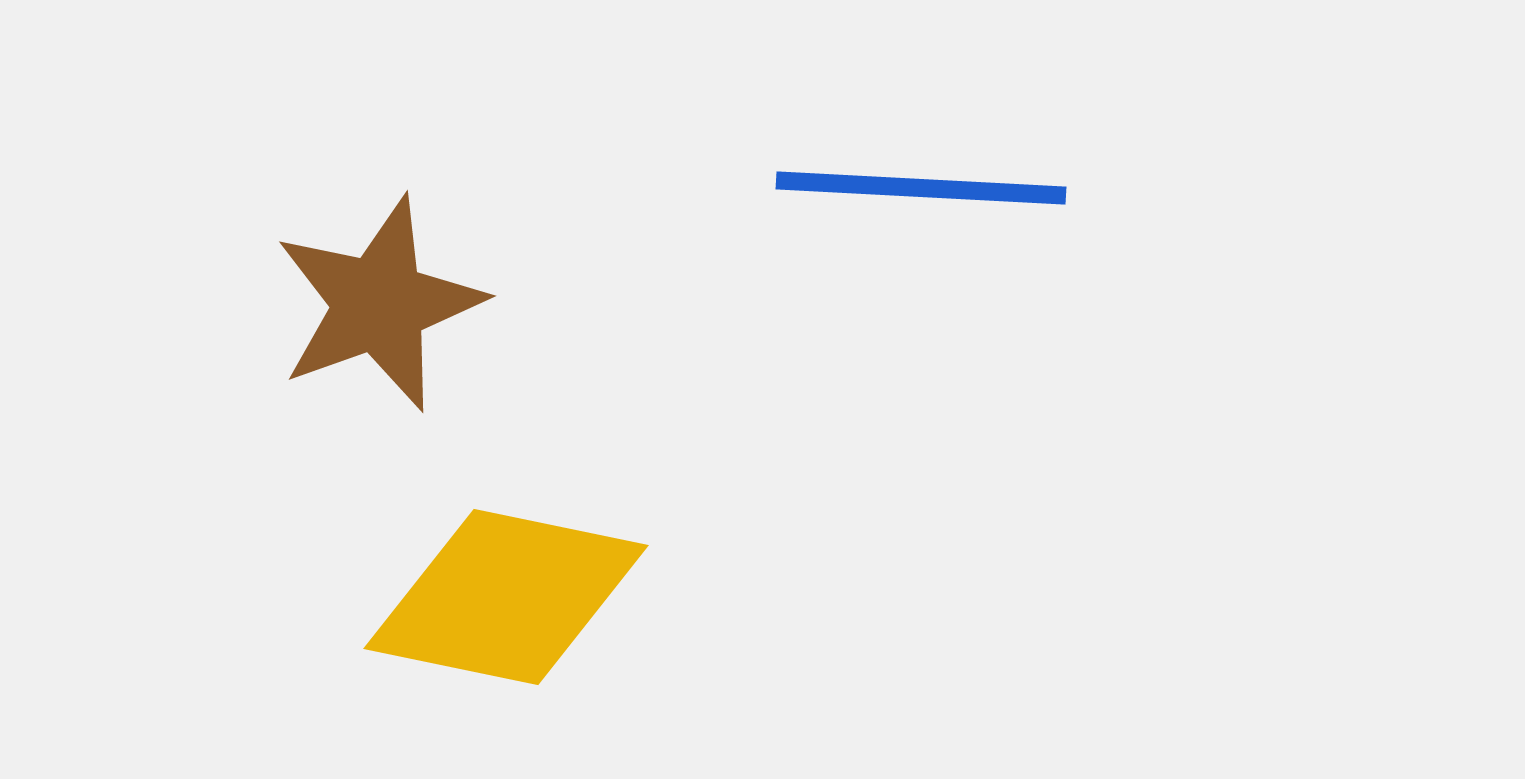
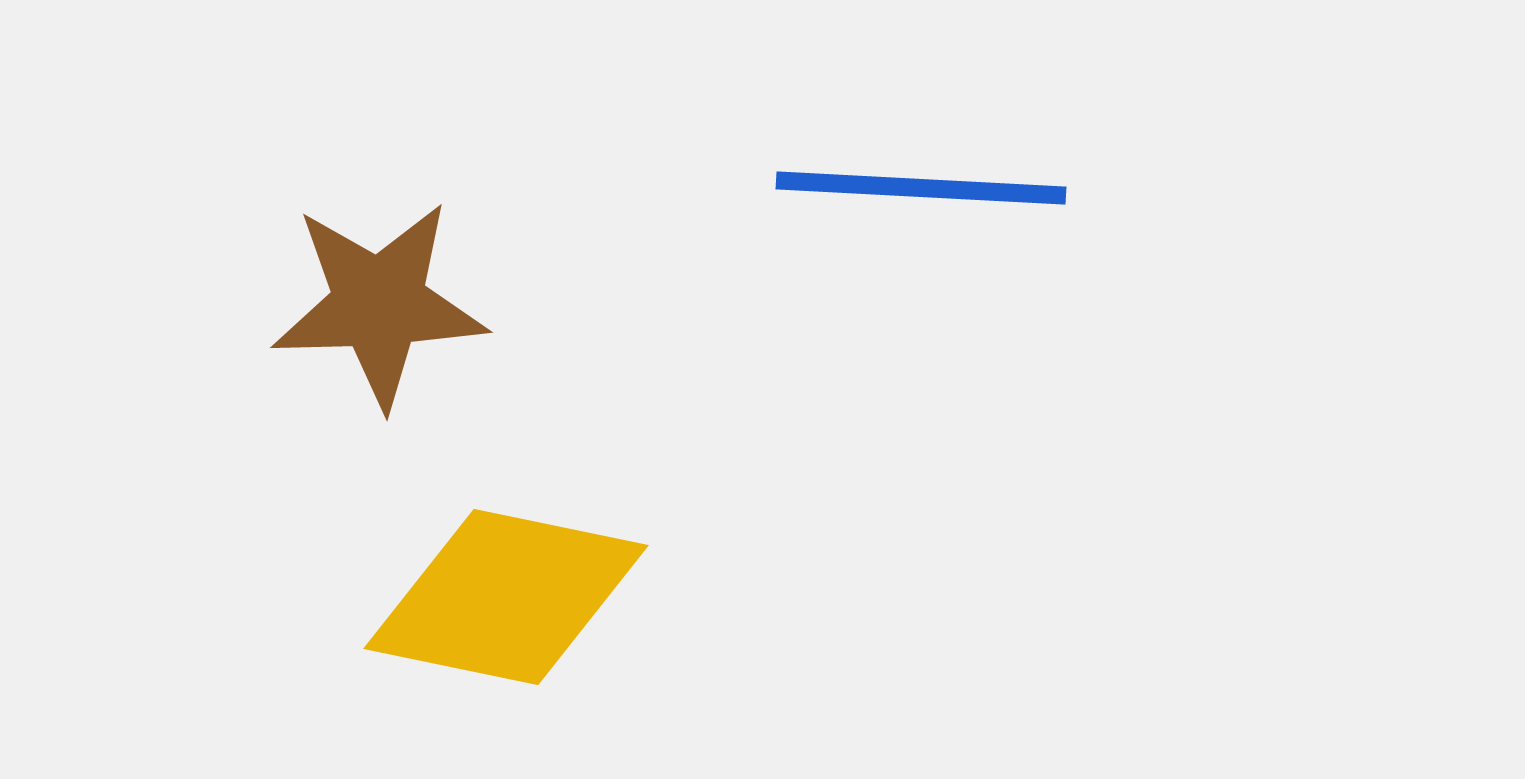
brown star: rotated 18 degrees clockwise
